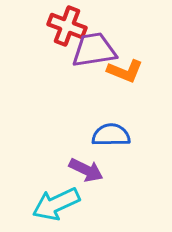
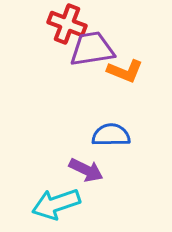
red cross: moved 2 px up
purple trapezoid: moved 2 px left, 1 px up
cyan arrow: rotated 6 degrees clockwise
